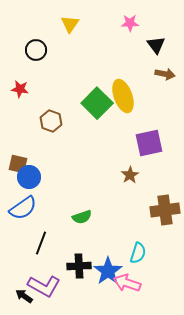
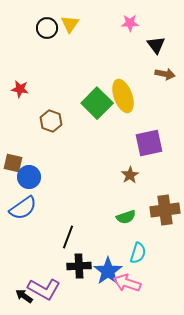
black circle: moved 11 px right, 22 px up
brown square: moved 5 px left, 1 px up
green semicircle: moved 44 px right
black line: moved 27 px right, 6 px up
purple L-shape: moved 3 px down
